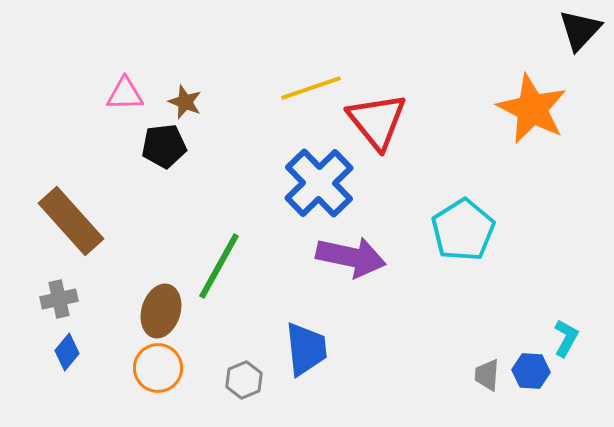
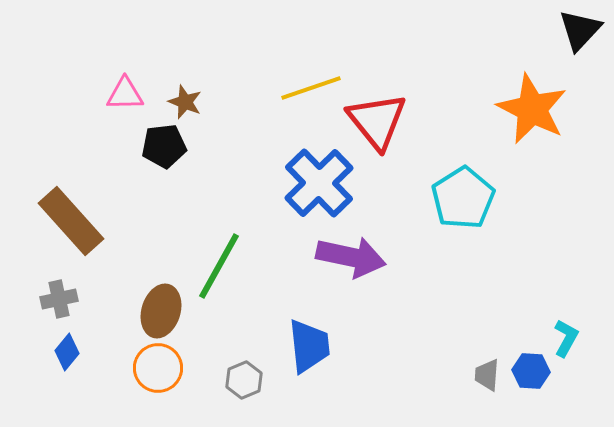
cyan pentagon: moved 32 px up
blue trapezoid: moved 3 px right, 3 px up
